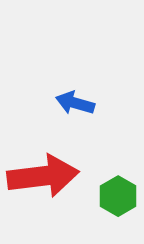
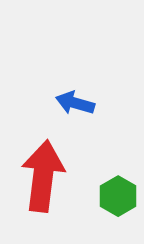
red arrow: rotated 76 degrees counterclockwise
